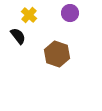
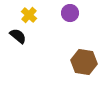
black semicircle: rotated 12 degrees counterclockwise
brown hexagon: moved 27 px right, 8 px down; rotated 10 degrees counterclockwise
